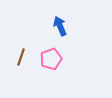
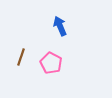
pink pentagon: moved 4 px down; rotated 25 degrees counterclockwise
